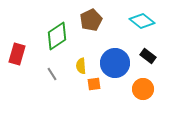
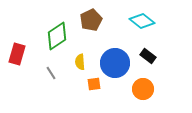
yellow semicircle: moved 1 px left, 4 px up
gray line: moved 1 px left, 1 px up
